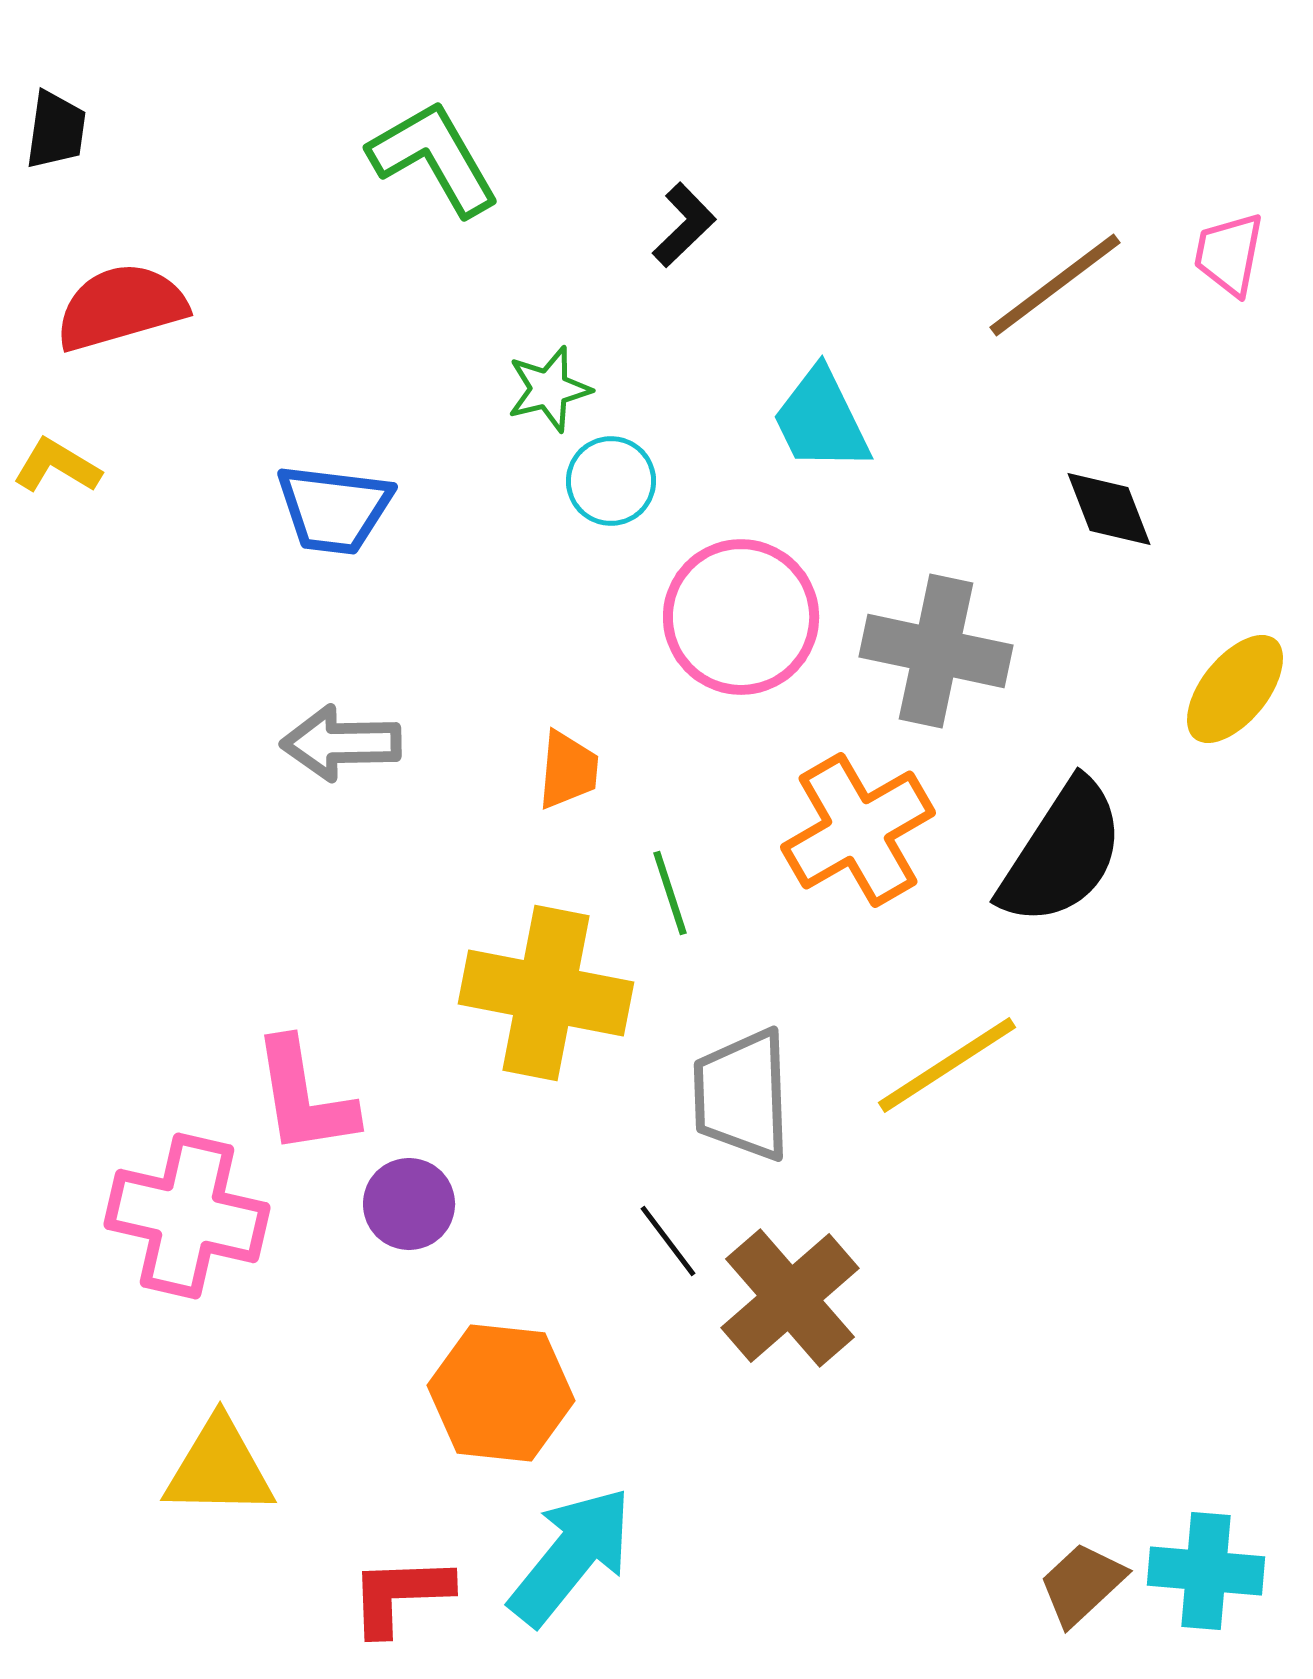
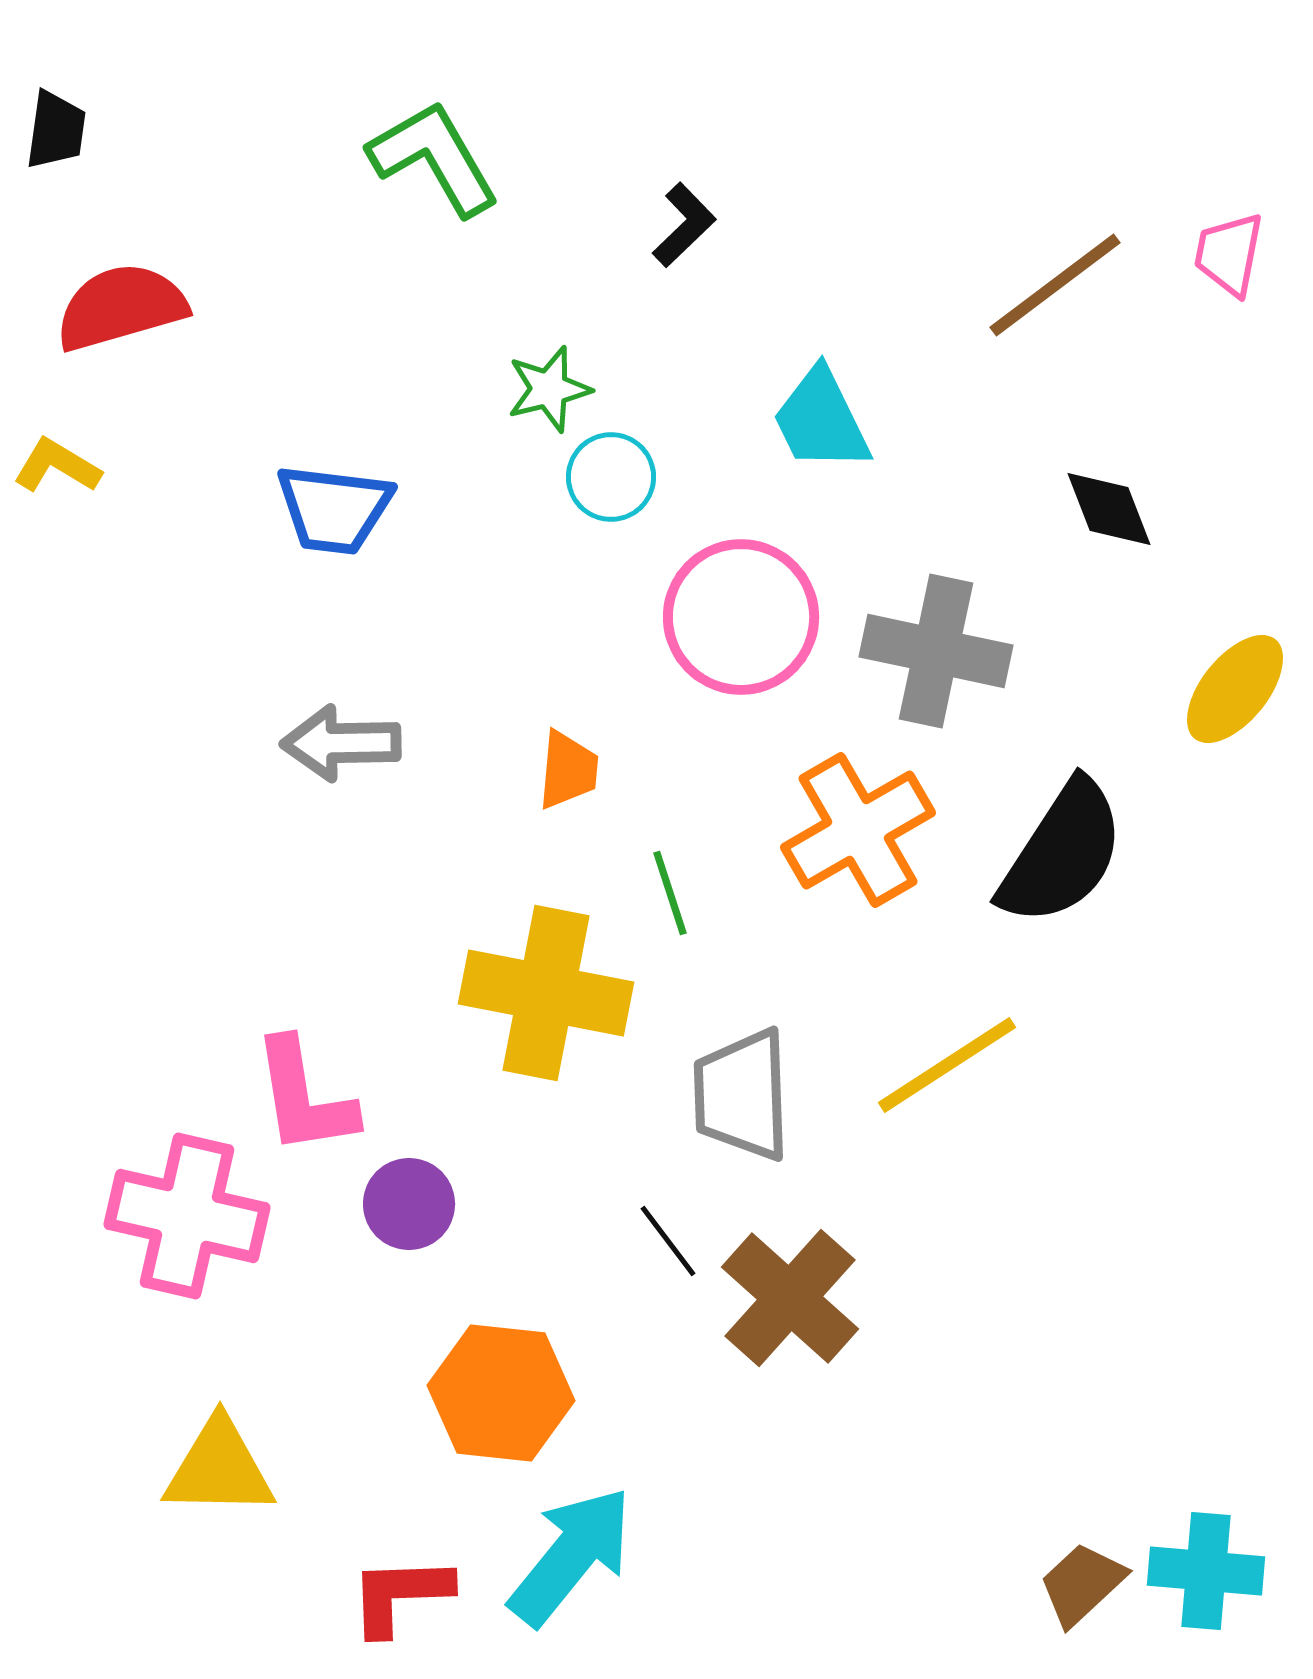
cyan circle: moved 4 px up
brown cross: rotated 7 degrees counterclockwise
